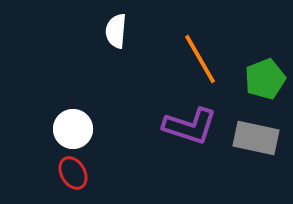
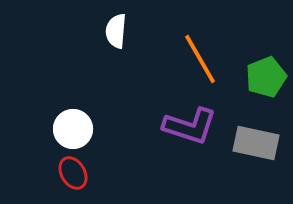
green pentagon: moved 1 px right, 2 px up
gray rectangle: moved 5 px down
